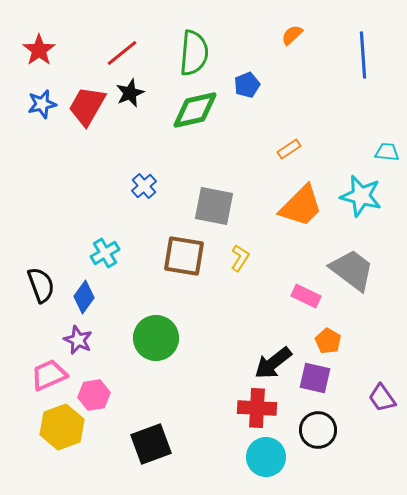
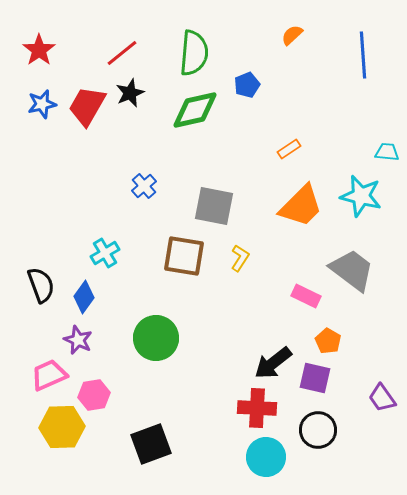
yellow hexagon: rotated 18 degrees clockwise
